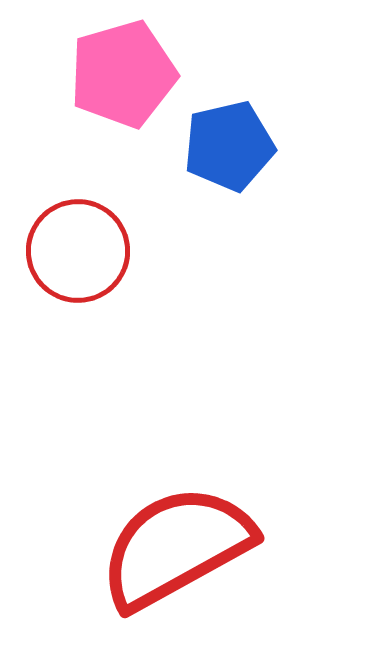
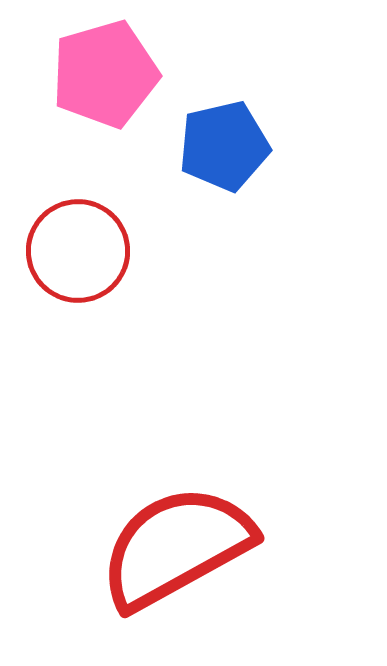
pink pentagon: moved 18 px left
blue pentagon: moved 5 px left
